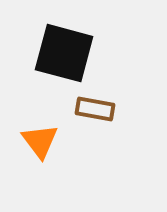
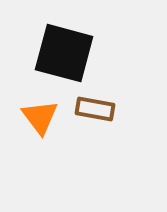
orange triangle: moved 24 px up
